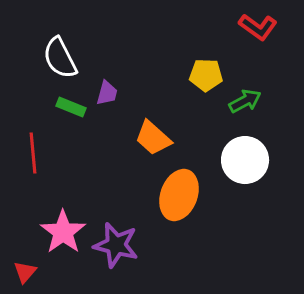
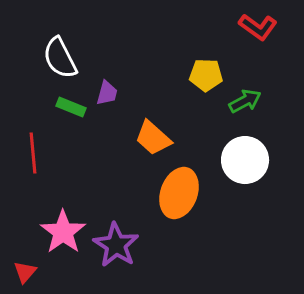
orange ellipse: moved 2 px up
purple star: rotated 18 degrees clockwise
